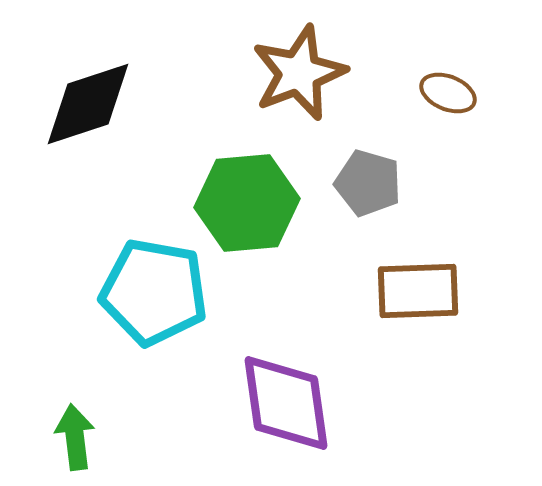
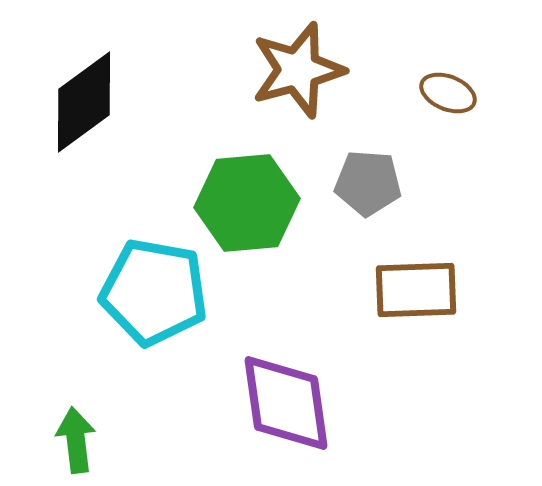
brown star: moved 1 px left, 3 px up; rotated 6 degrees clockwise
black diamond: moved 4 px left, 2 px up; rotated 18 degrees counterclockwise
gray pentagon: rotated 12 degrees counterclockwise
brown rectangle: moved 2 px left, 1 px up
green arrow: moved 1 px right, 3 px down
